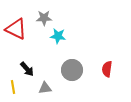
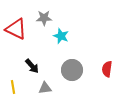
cyan star: moved 3 px right; rotated 14 degrees clockwise
black arrow: moved 5 px right, 3 px up
